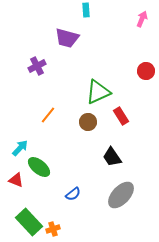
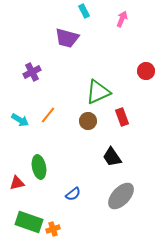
cyan rectangle: moved 2 px left, 1 px down; rotated 24 degrees counterclockwise
pink arrow: moved 20 px left
purple cross: moved 5 px left, 6 px down
red rectangle: moved 1 px right, 1 px down; rotated 12 degrees clockwise
brown circle: moved 1 px up
cyan arrow: moved 28 px up; rotated 78 degrees clockwise
green ellipse: rotated 40 degrees clockwise
red triangle: moved 1 px right, 3 px down; rotated 35 degrees counterclockwise
gray ellipse: moved 1 px down
green rectangle: rotated 28 degrees counterclockwise
